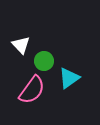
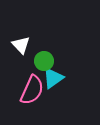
cyan triangle: moved 16 px left
pink semicircle: rotated 12 degrees counterclockwise
